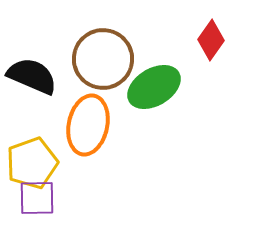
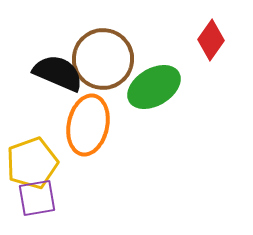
black semicircle: moved 26 px right, 3 px up
purple square: rotated 9 degrees counterclockwise
